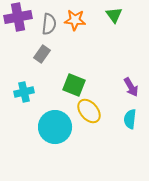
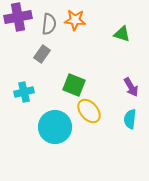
green triangle: moved 8 px right, 19 px down; rotated 36 degrees counterclockwise
